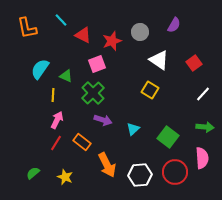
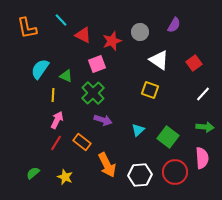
yellow square: rotated 12 degrees counterclockwise
cyan triangle: moved 5 px right, 1 px down
